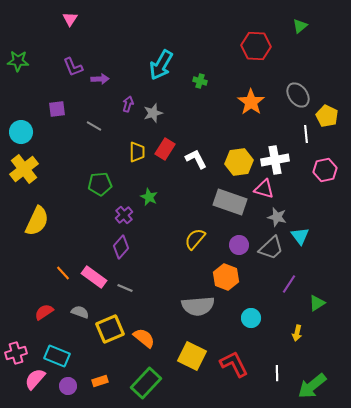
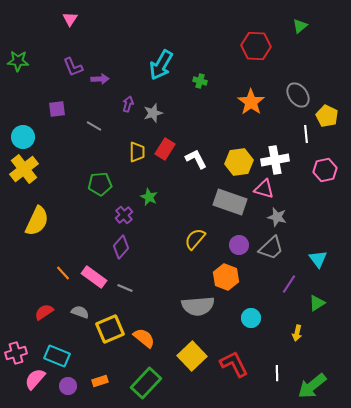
cyan circle at (21, 132): moved 2 px right, 5 px down
cyan triangle at (300, 236): moved 18 px right, 23 px down
yellow square at (192, 356): rotated 20 degrees clockwise
